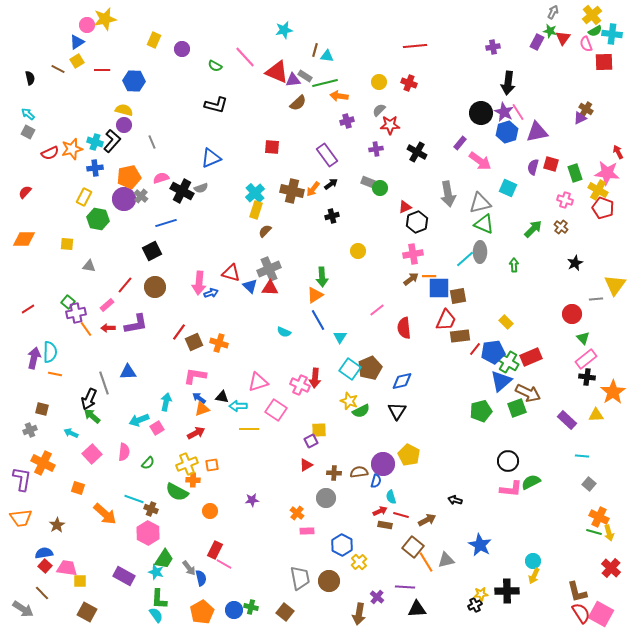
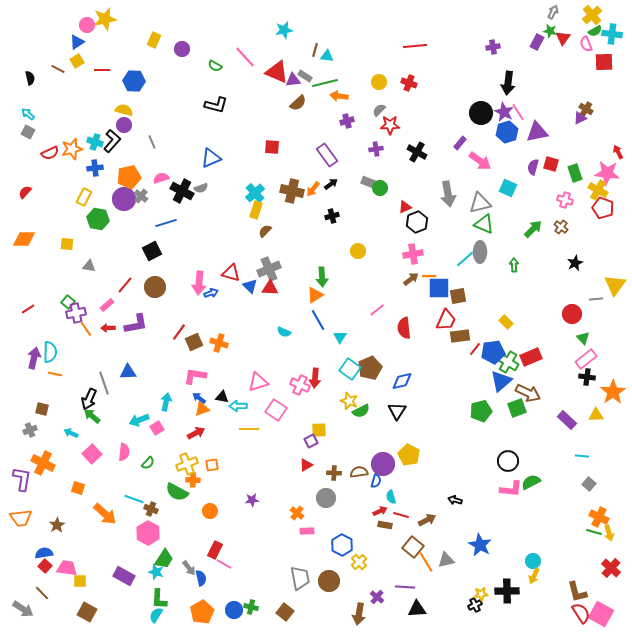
cyan semicircle at (156, 615): rotated 112 degrees counterclockwise
